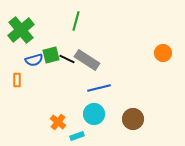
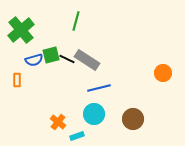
orange circle: moved 20 px down
